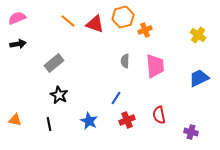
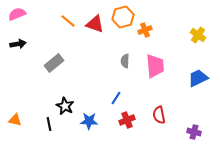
pink semicircle: moved 4 px up
blue trapezoid: moved 1 px left
black star: moved 6 px right, 11 px down
blue star: rotated 24 degrees counterclockwise
purple cross: moved 3 px right
